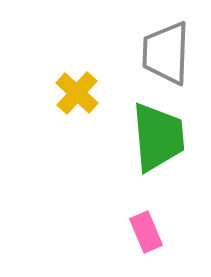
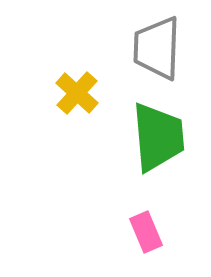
gray trapezoid: moved 9 px left, 5 px up
